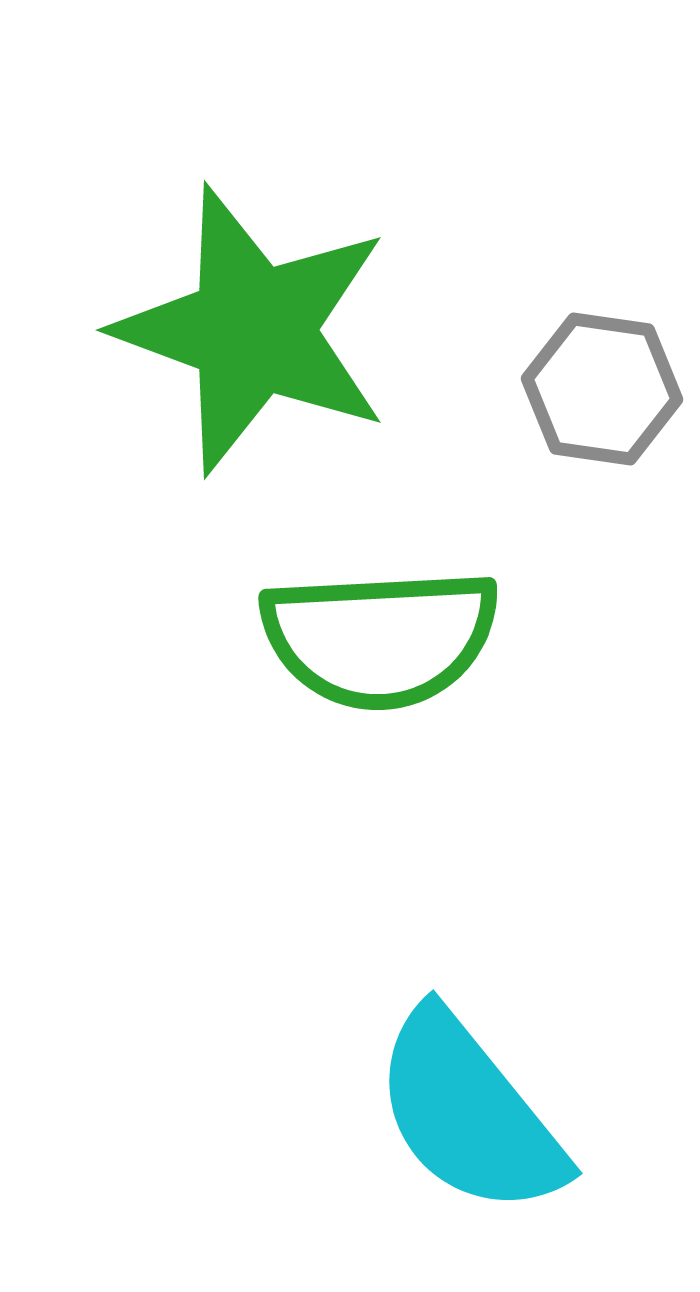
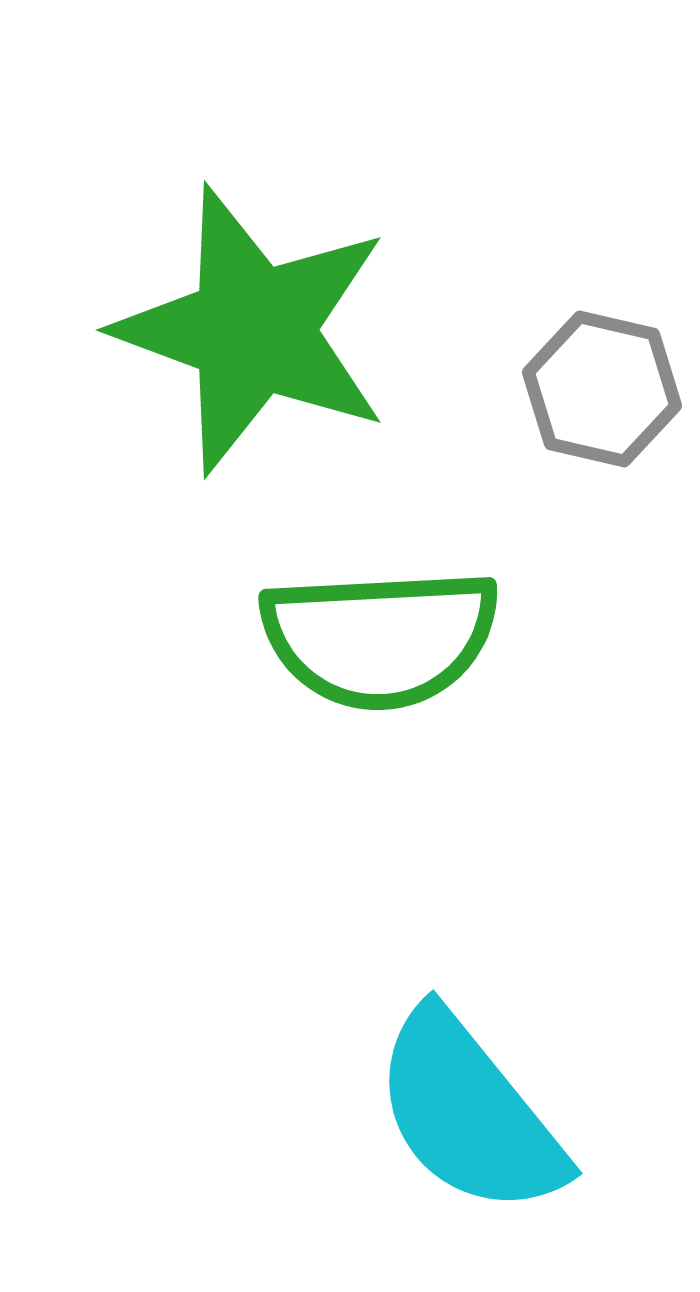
gray hexagon: rotated 5 degrees clockwise
